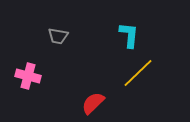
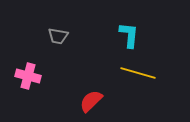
yellow line: rotated 60 degrees clockwise
red semicircle: moved 2 px left, 2 px up
